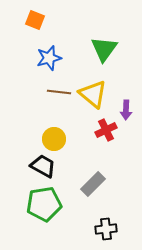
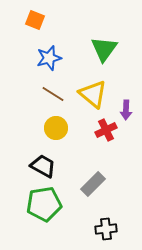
brown line: moved 6 px left, 2 px down; rotated 25 degrees clockwise
yellow circle: moved 2 px right, 11 px up
